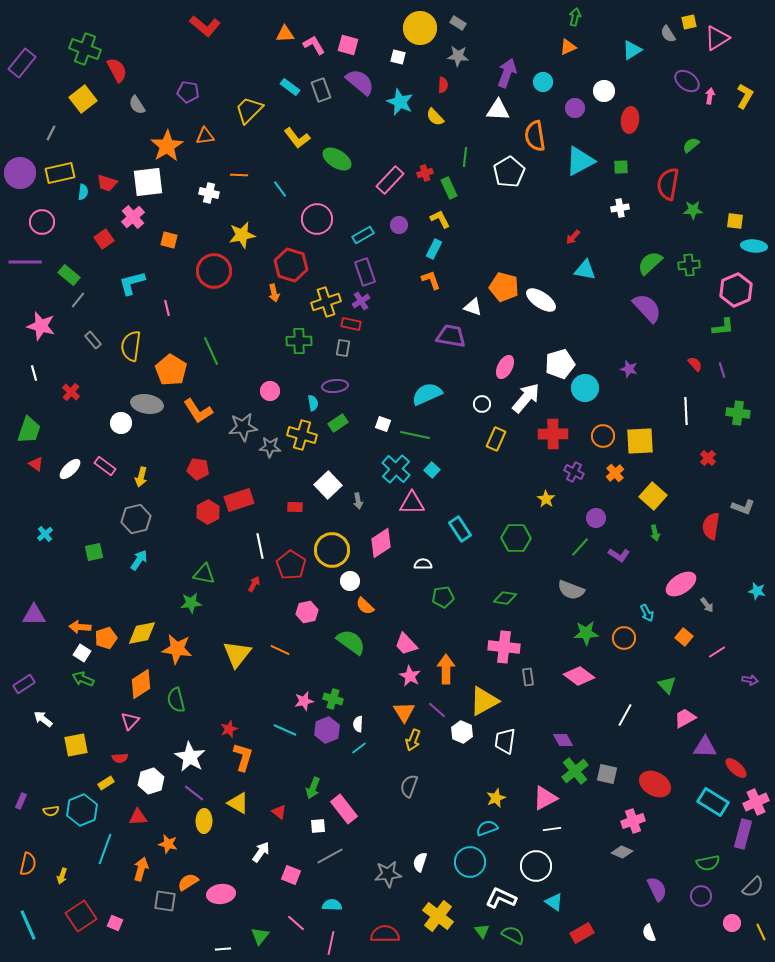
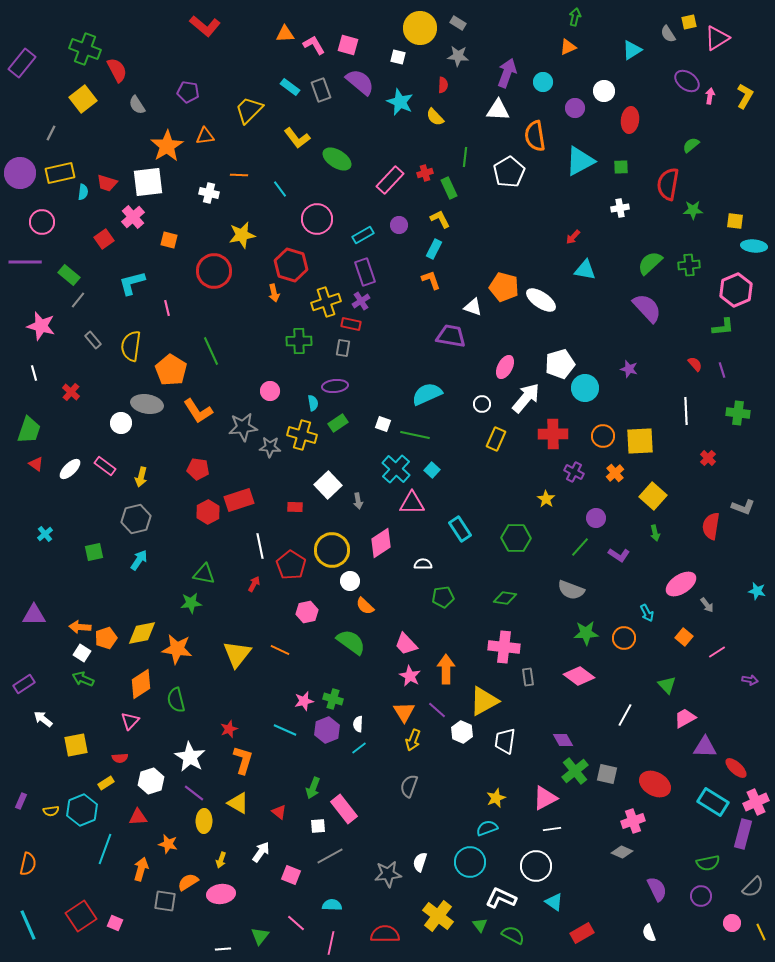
orange L-shape at (243, 757): moved 3 px down
yellow arrow at (62, 876): moved 159 px right, 16 px up
green triangle at (482, 931): moved 2 px left, 6 px up
